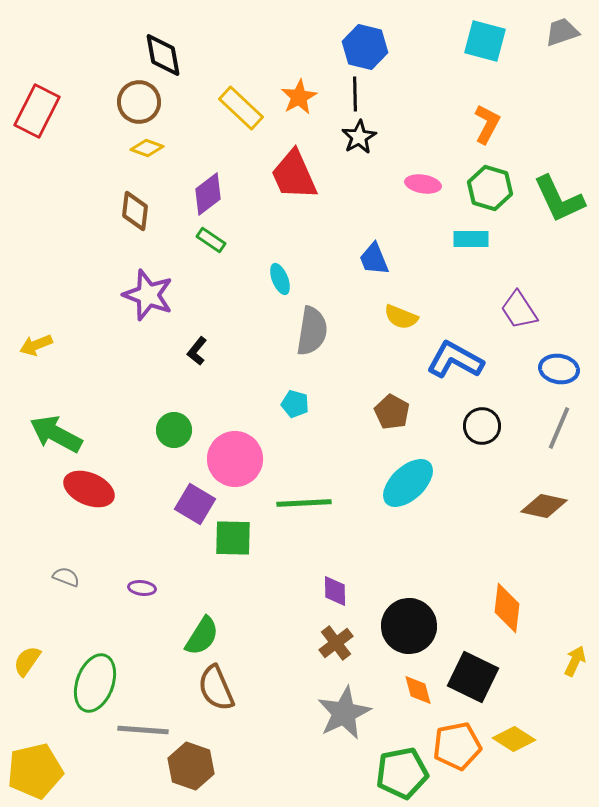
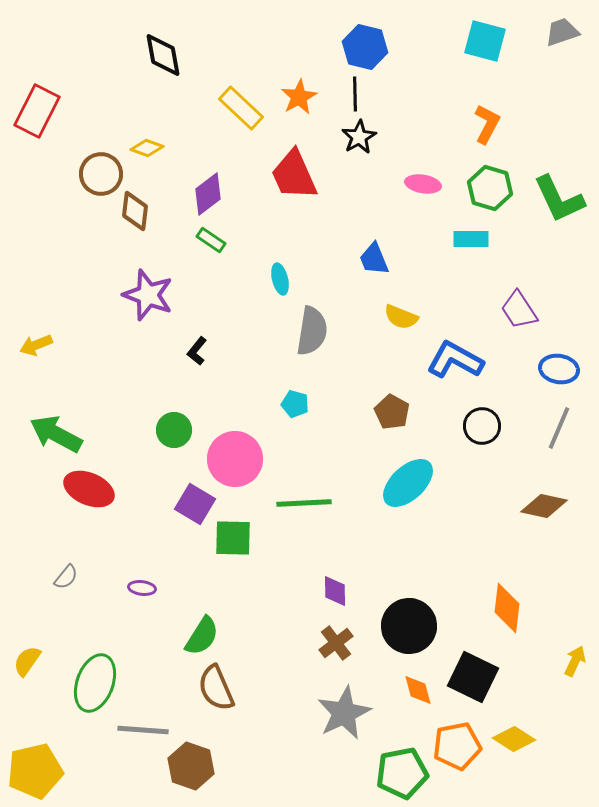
brown circle at (139, 102): moved 38 px left, 72 px down
cyan ellipse at (280, 279): rotated 8 degrees clockwise
gray semicircle at (66, 577): rotated 108 degrees clockwise
